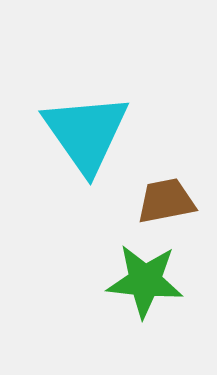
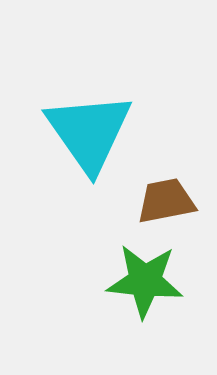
cyan triangle: moved 3 px right, 1 px up
